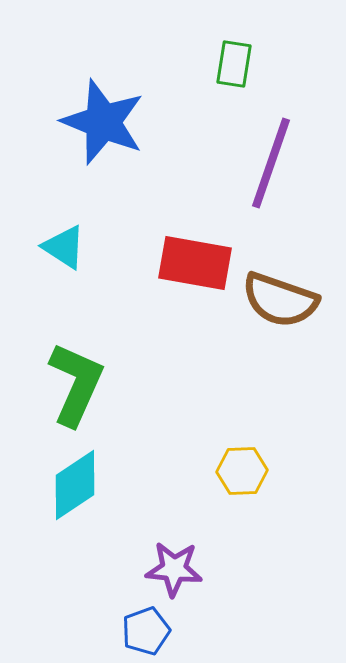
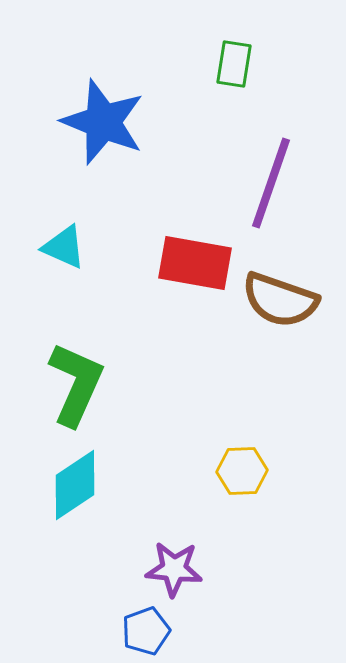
purple line: moved 20 px down
cyan triangle: rotated 9 degrees counterclockwise
